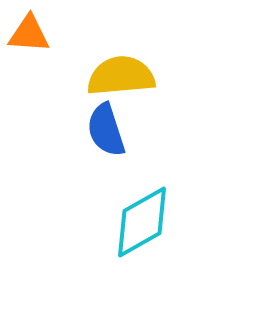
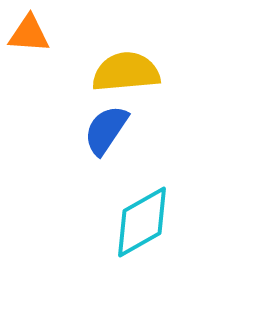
yellow semicircle: moved 5 px right, 4 px up
blue semicircle: rotated 52 degrees clockwise
